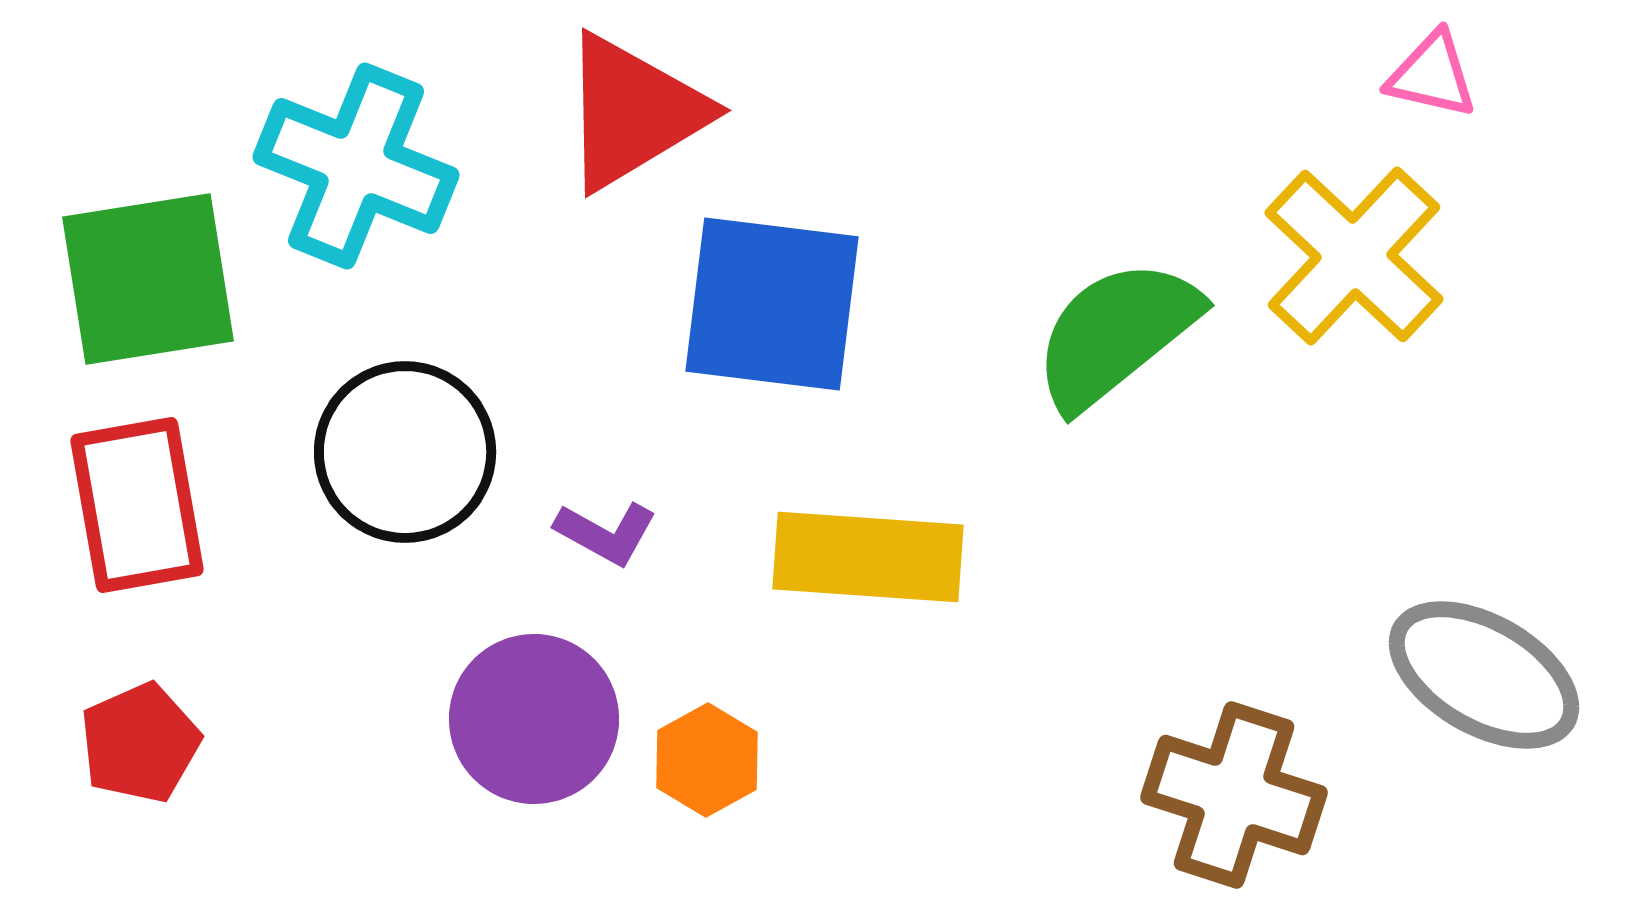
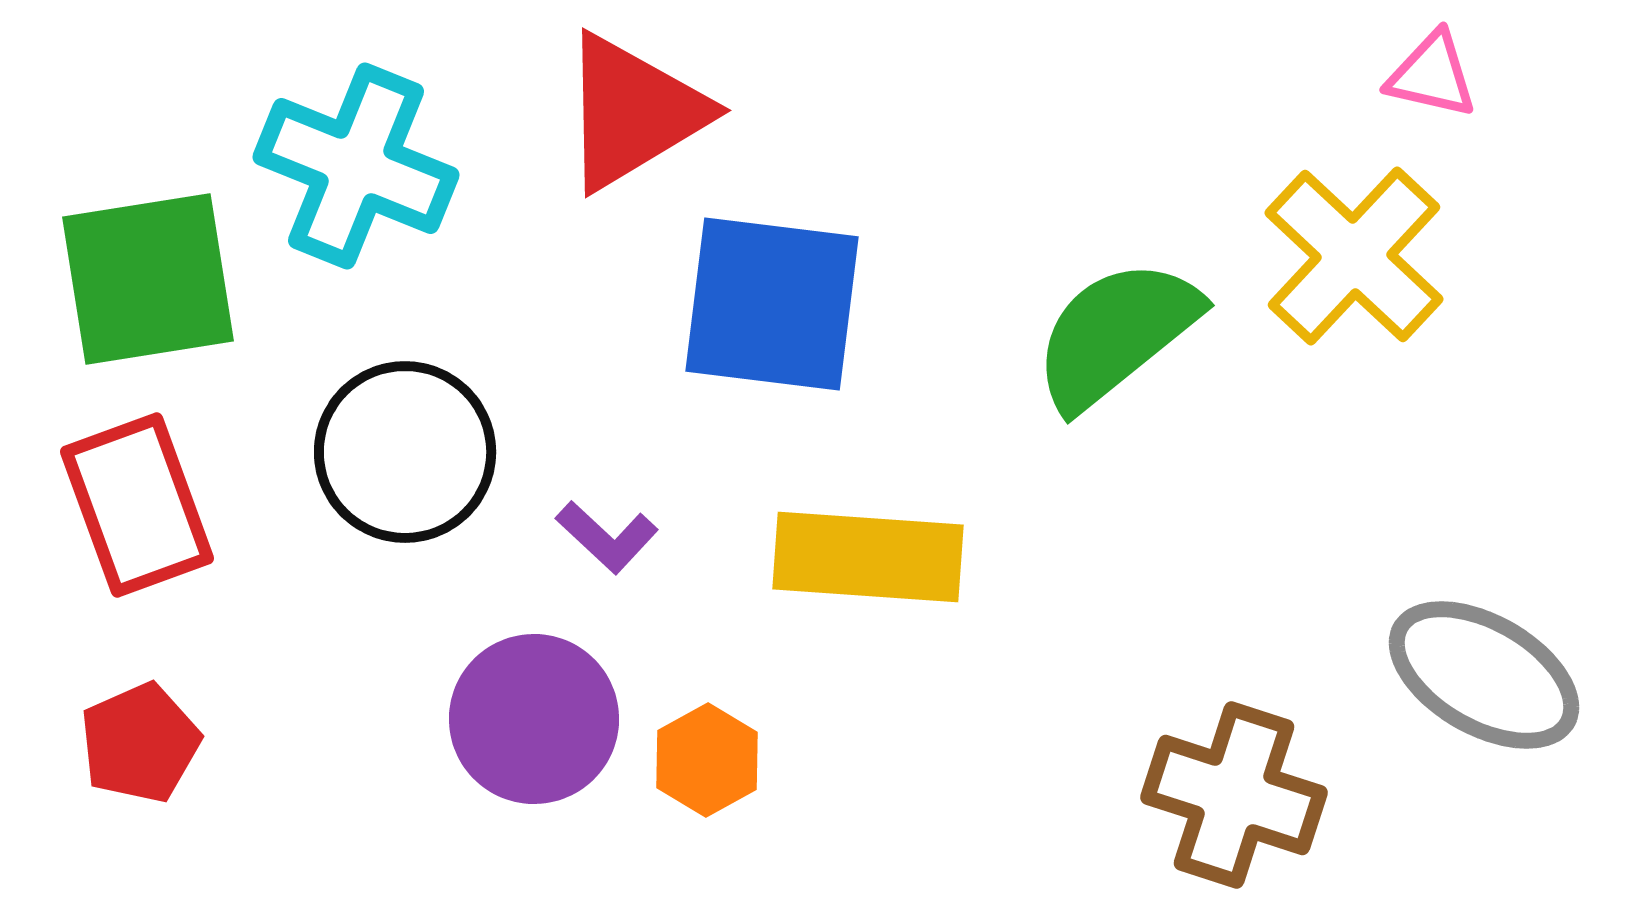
red rectangle: rotated 10 degrees counterclockwise
purple L-shape: moved 1 px right, 4 px down; rotated 14 degrees clockwise
